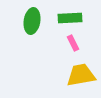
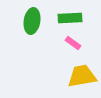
pink rectangle: rotated 28 degrees counterclockwise
yellow trapezoid: moved 1 px right, 1 px down
